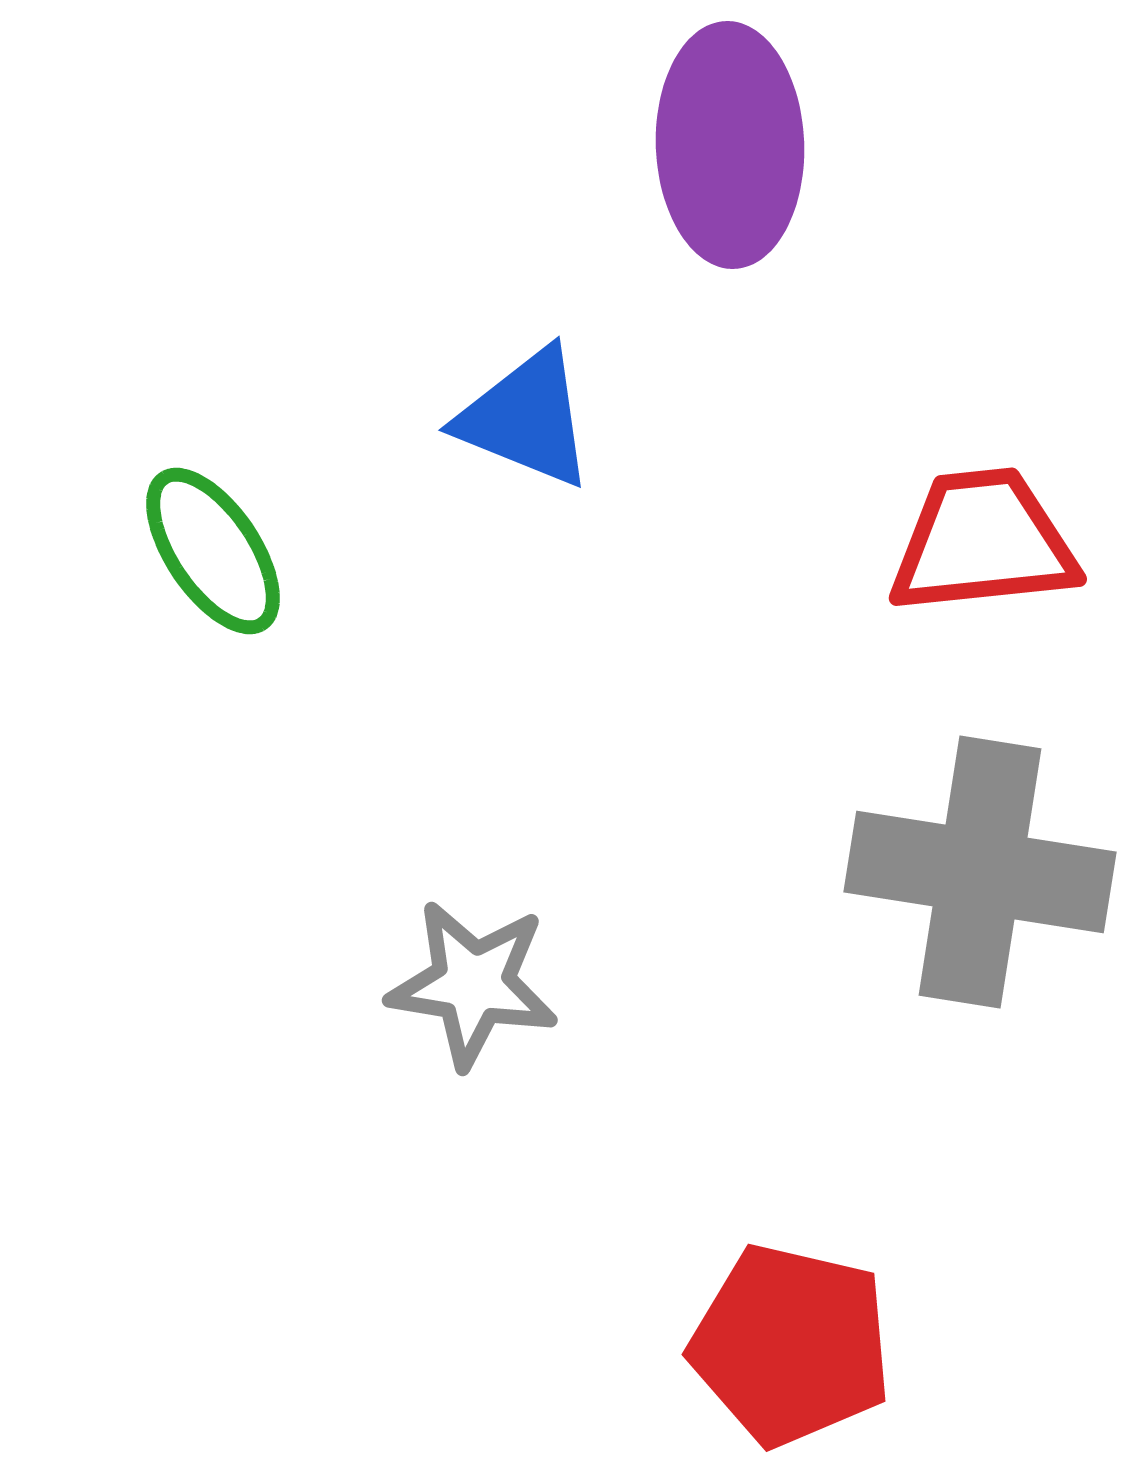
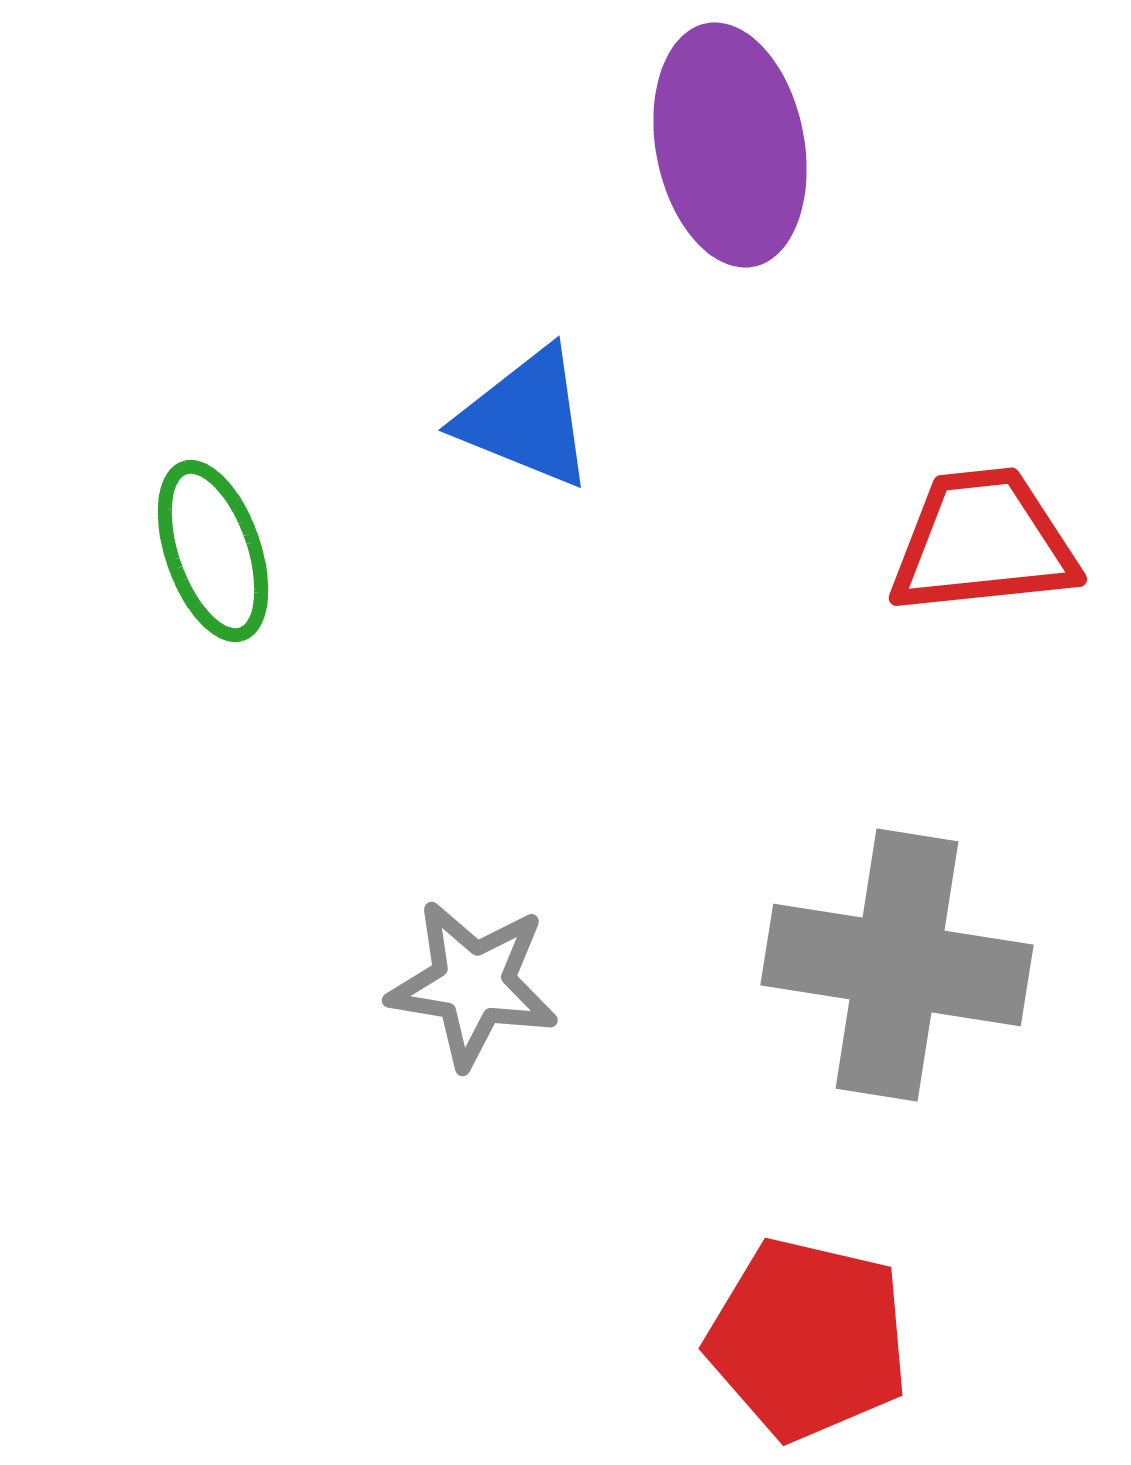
purple ellipse: rotated 9 degrees counterclockwise
green ellipse: rotated 15 degrees clockwise
gray cross: moved 83 px left, 93 px down
red pentagon: moved 17 px right, 6 px up
